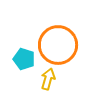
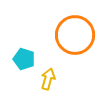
orange circle: moved 17 px right, 10 px up
